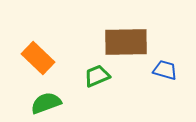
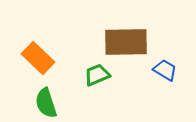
blue trapezoid: rotated 15 degrees clockwise
green trapezoid: moved 1 px up
green semicircle: rotated 88 degrees counterclockwise
